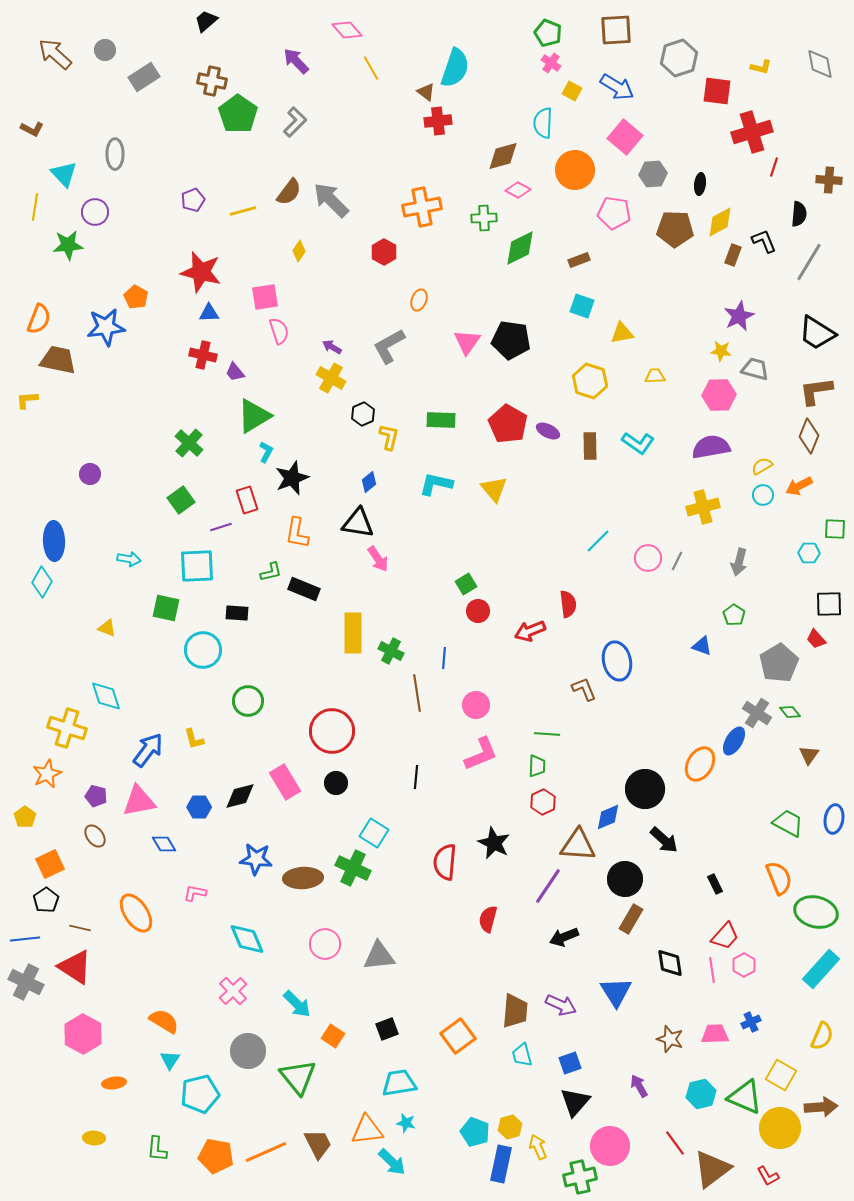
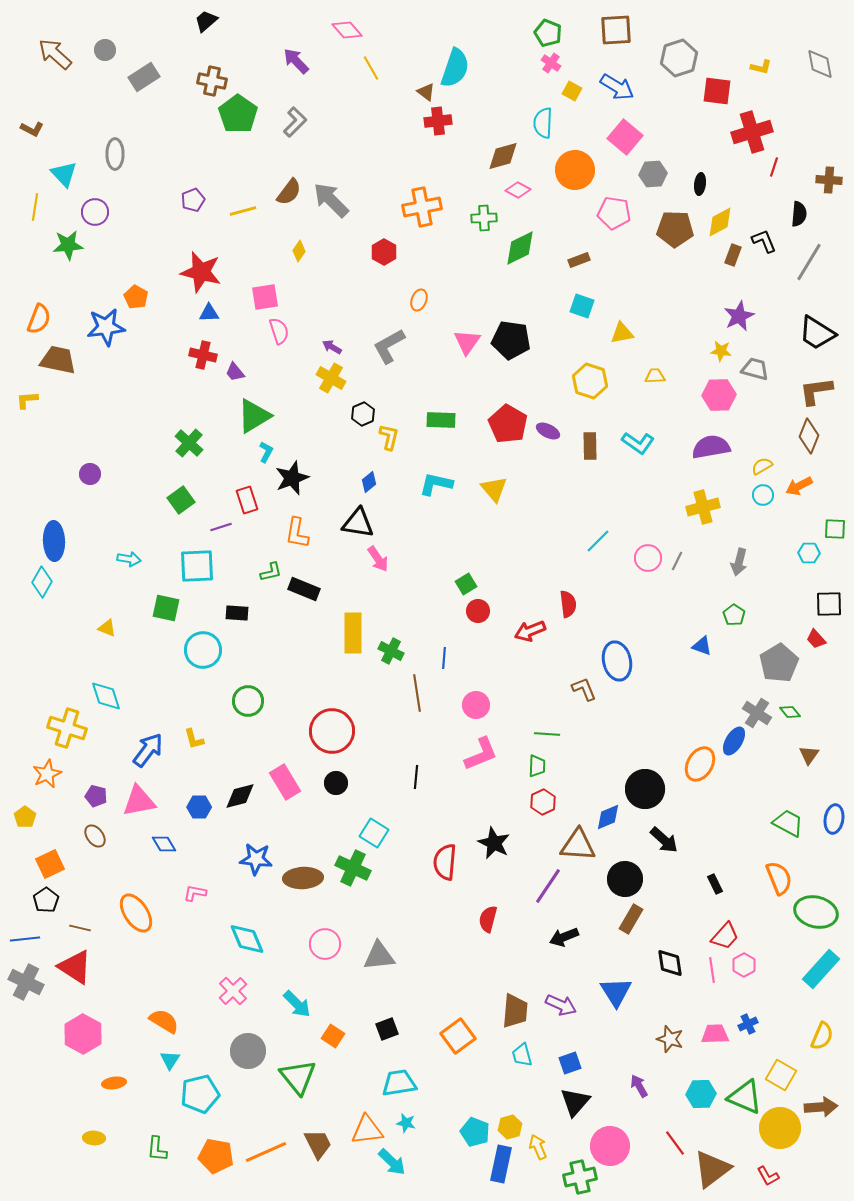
blue cross at (751, 1022): moved 3 px left, 2 px down
cyan hexagon at (701, 1094): rotated 12 degrees clockwise
